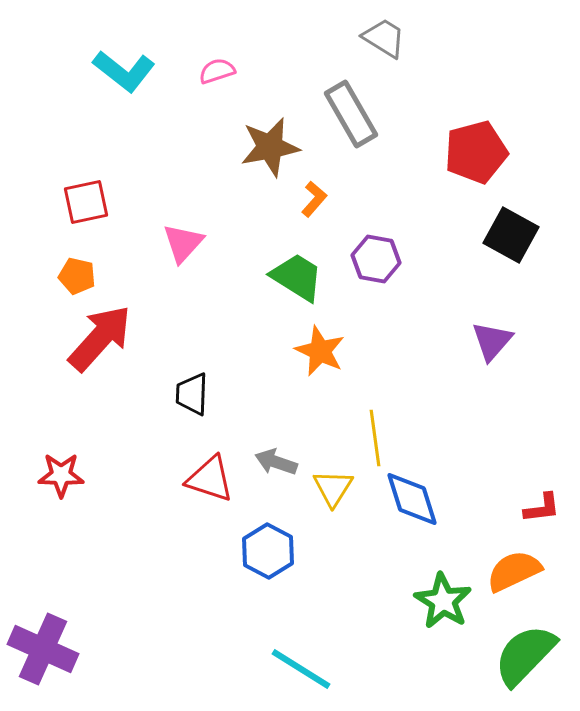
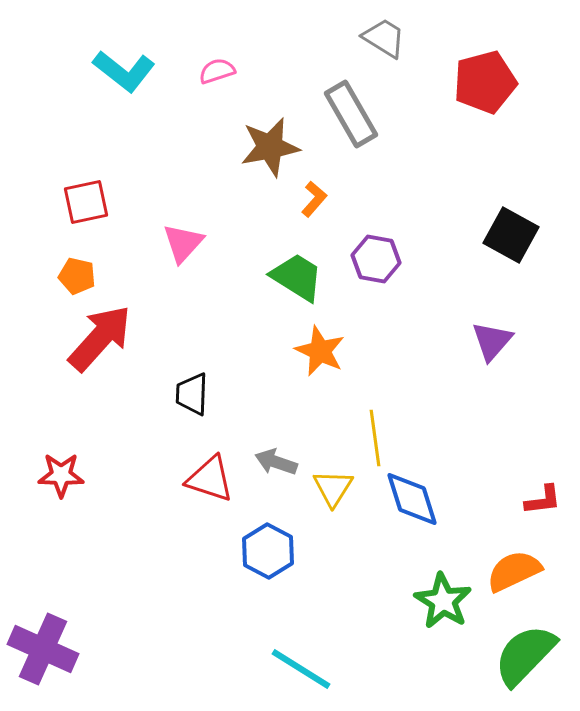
red pentagon: moved 9 px right, 70 px up
red L-shape: moved 1 px right, 8 px up
